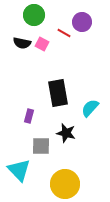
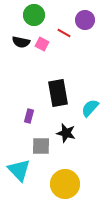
purple circle: moved 3 px right, 2 px up
black semicircle: moved 1 px left, 1 px up
